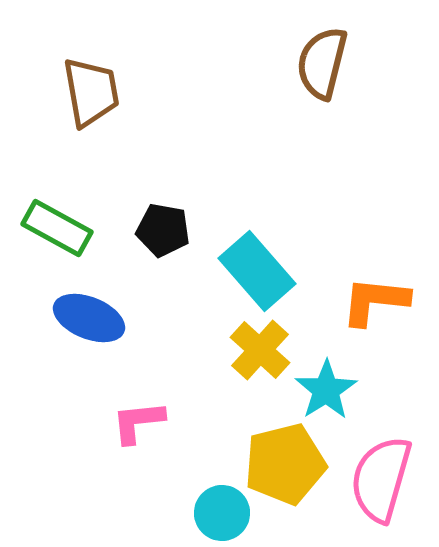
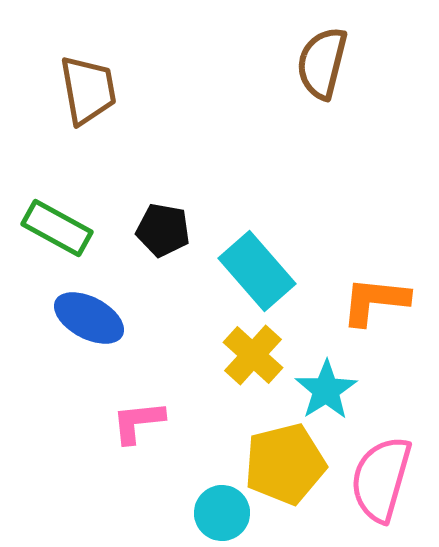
brown trapezoid: moved 3 px left, 2 px up
blue ellipse: rotated 6 degrees clockwise
yellow cross: moved 7 px left, 5 px down
